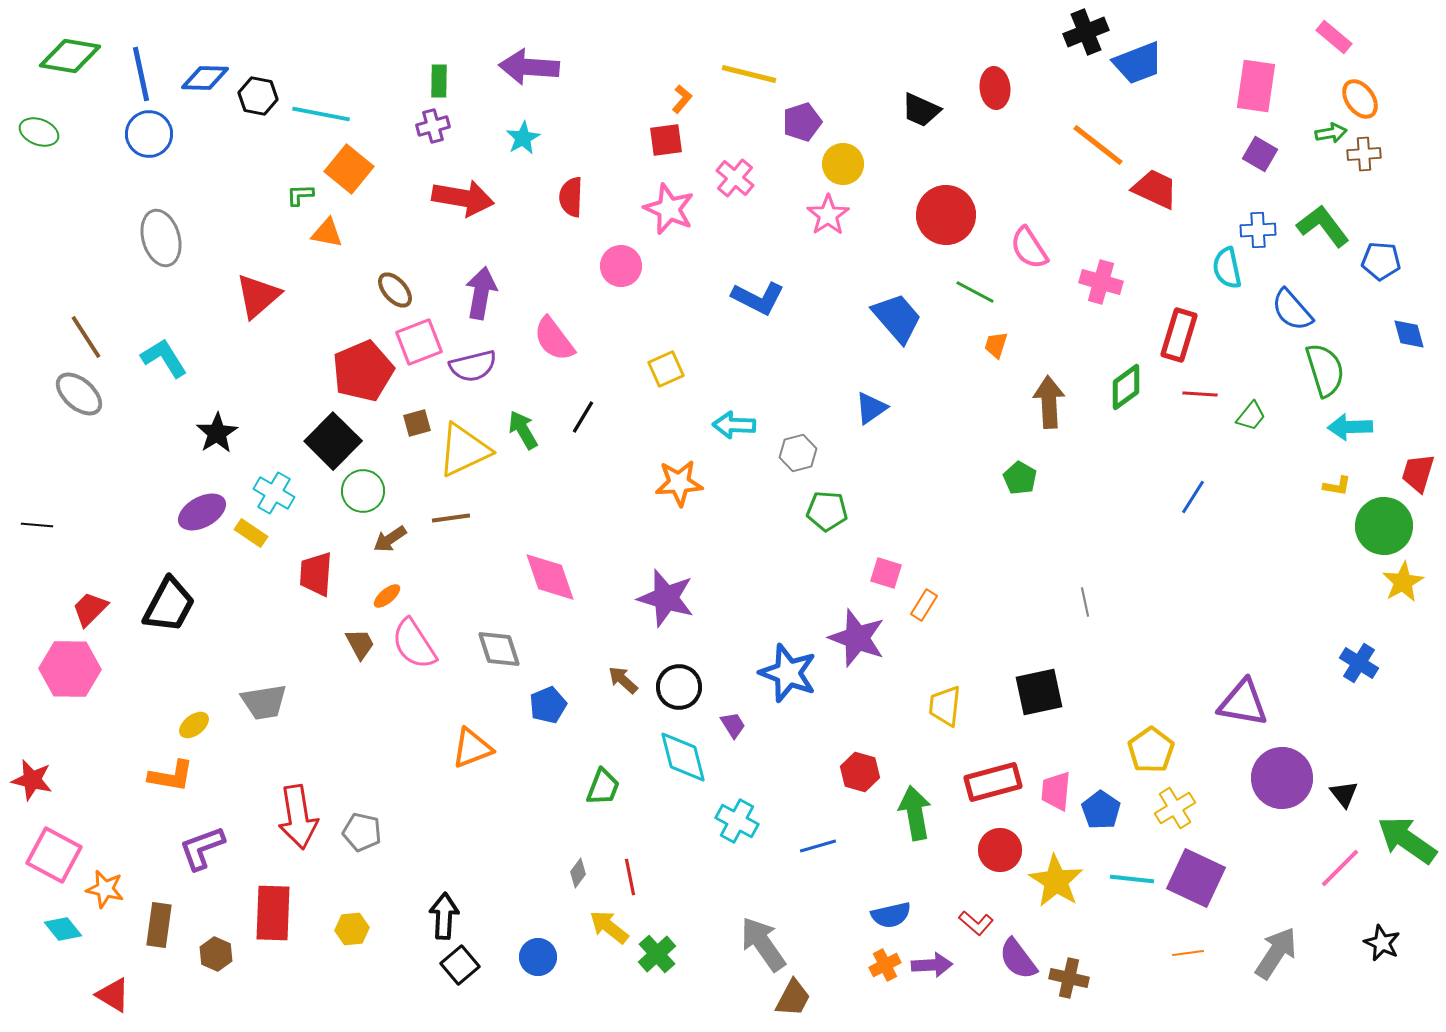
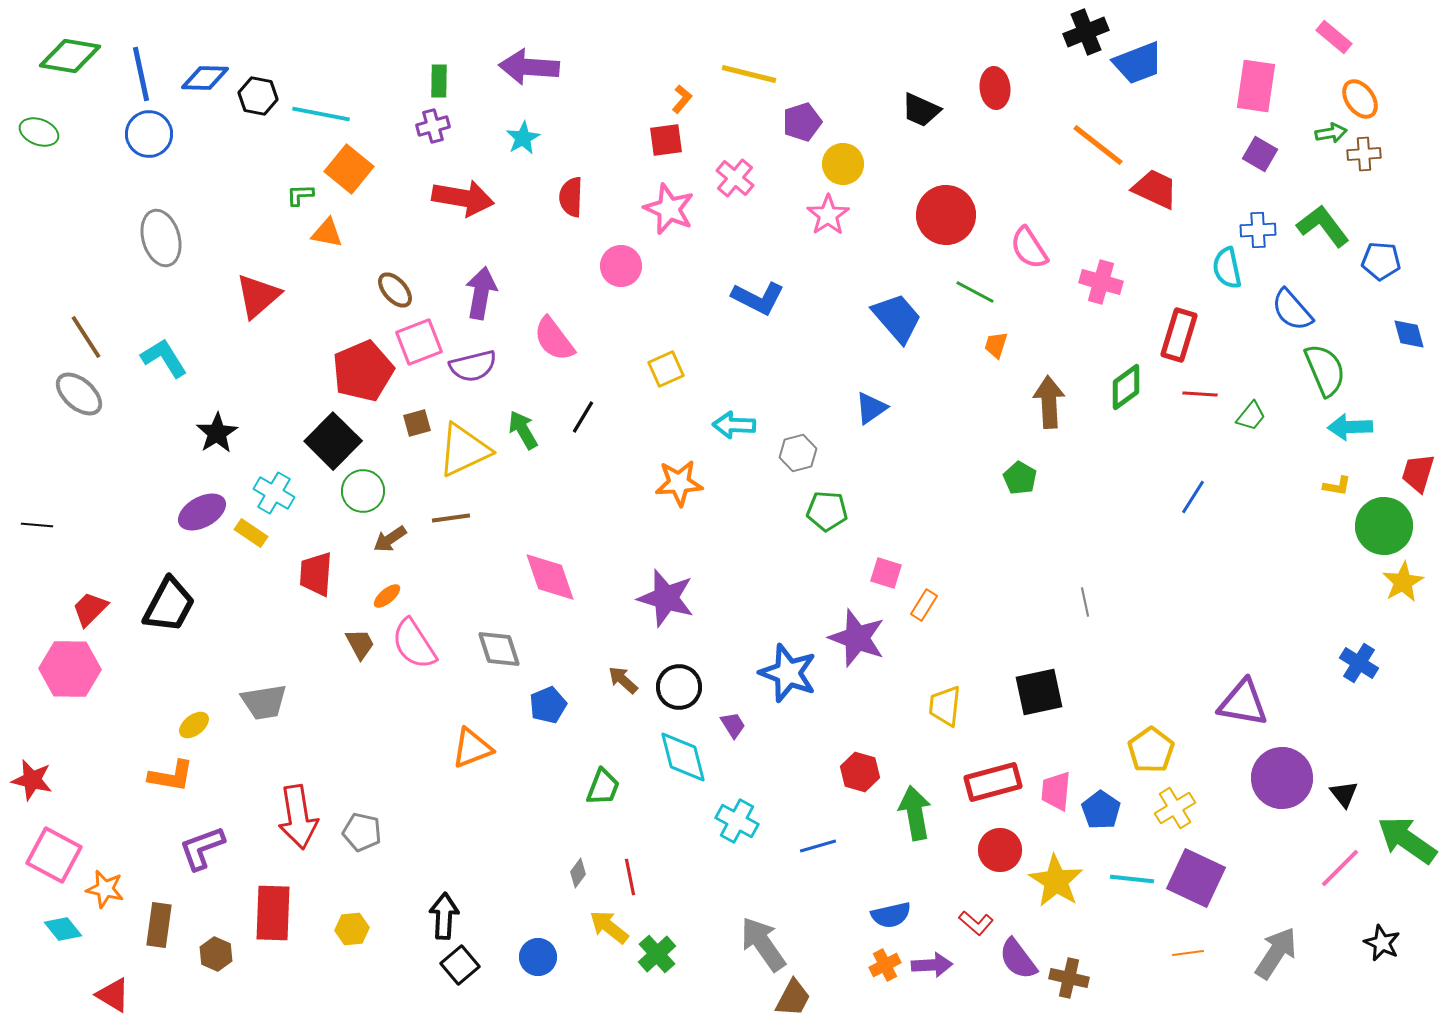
green semicircle at (1325, 370): rotated 6 degrees counterclockwise
